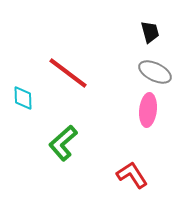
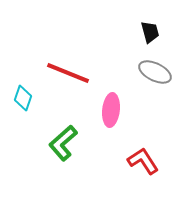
red line: rotated 15 degrees counterclockwise
cyan diamond: rotated 20 degrees clockwise
pink ellipse: moved 37 px left
red L-shape: moved 11 px right, 14 px up
